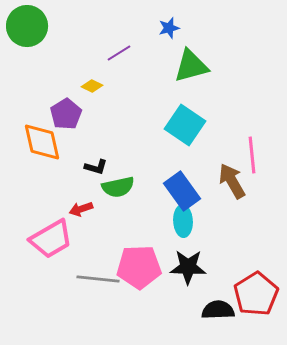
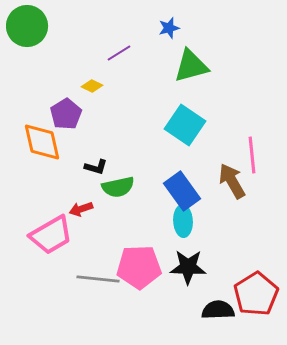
pink trapezoid: moved 4 px up
